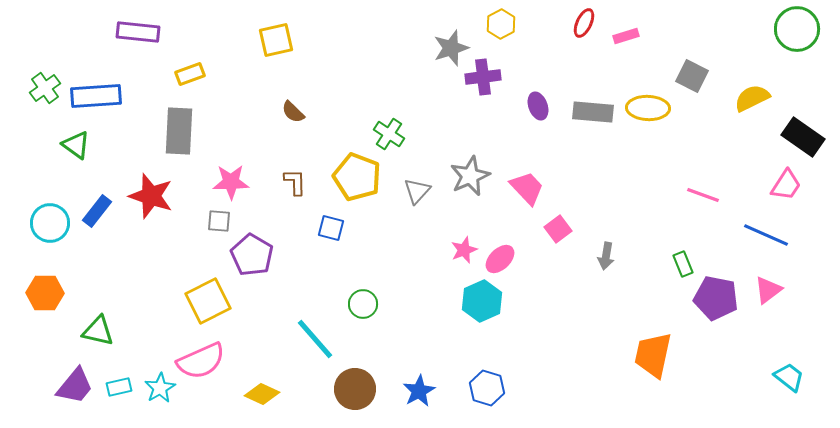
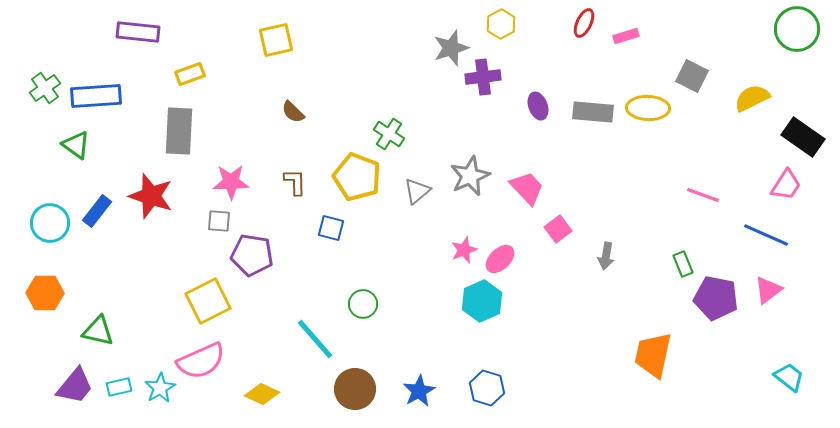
gray triangle at (417, 191): rotated 8 degrees clockwise
purple pentagon at (252, 255): rotated 21 degrees counterclockwise
